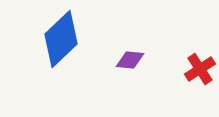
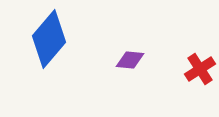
blue diamond: moved 12 px left; rotated 6 degrees counterclockwise
